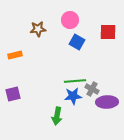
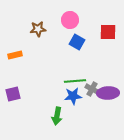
purple ellipse: moved 1 px right, 9 px up
